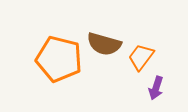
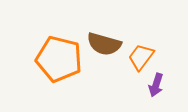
purple arrow: moved 3 px up
